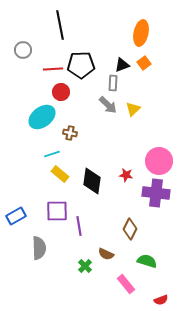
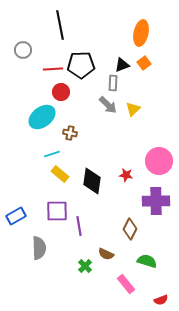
purple cross: moved 8 px down; rotated 8 degrees counterclockwise
